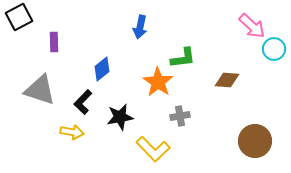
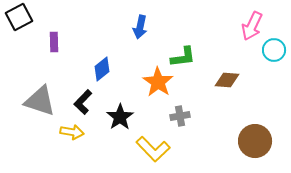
pink arrow: rotated 72 degrees clockwise
cyan circle: moved 1 px down
green L-shape: moved 1 px up
gray triangle: moved 11 px down
black star: rotated 24 degrees counterclockwise
